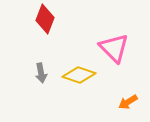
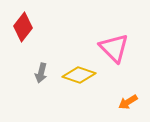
red diamond: moved 22 px left, 8 px down; rotated 16 degrees clockwise
gray arrow: rotated 24 degrees clockwise
